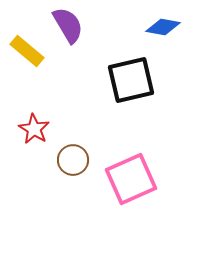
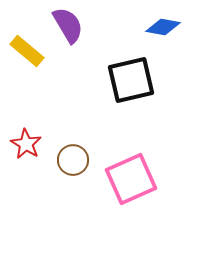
red star: moved 8 px left, 15 px down
